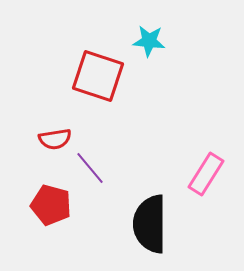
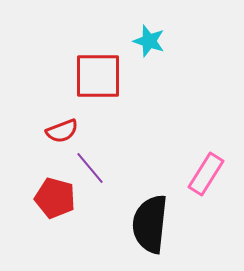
cyan star: rotated 12 degrees clockwise
red square: rotated 18 degrees counterclockwise
red semicircle: moved 7 px right, 8 px up; rotated 12 degrees counterclockwise
red pentagon: moved 4 px right, 7 px up
black semicircle: rotated 6 degrees clockwise
